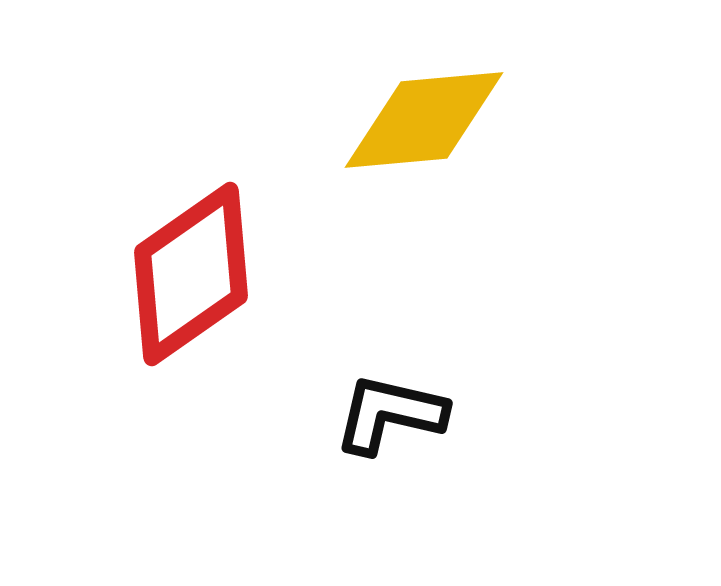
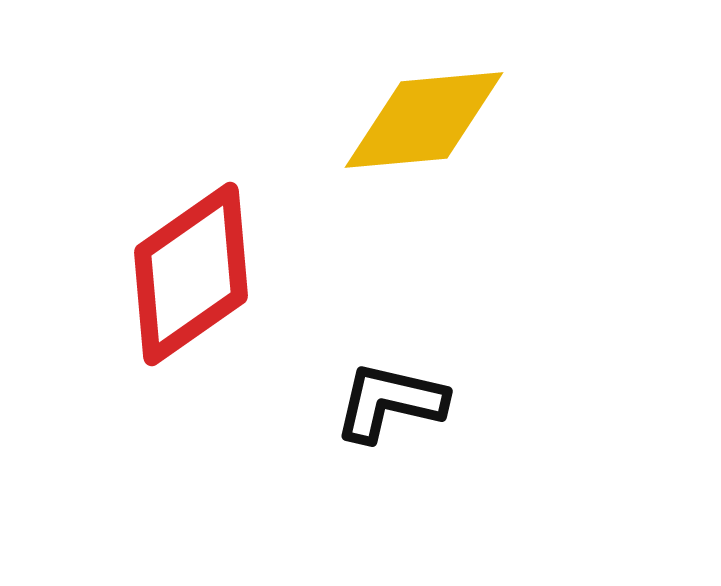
black L-shape: moved 12 px up
